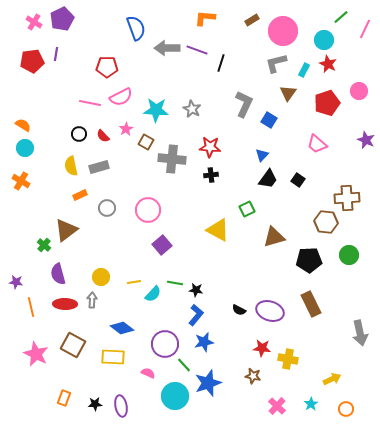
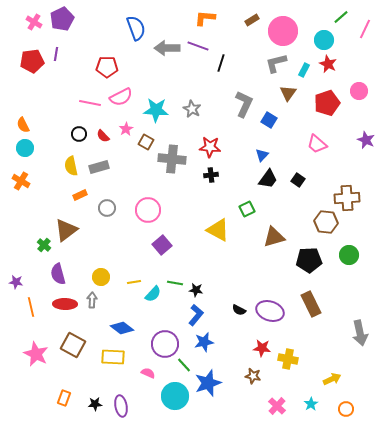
purple line at (197, 50): moved 1 px right, 4 px up
orange semicircle at (23, 125): rotated 147 degrees counterclockwise
